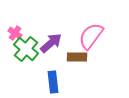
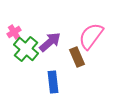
pink cross: moved 1 px left, 1 px up; rotated 24 degrees clockwise
purple arrow: moved 1 px left, 1 px up
brown rectangle: rotated 66 degrees clockwise
